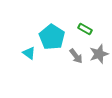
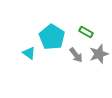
green rectangle: moved 1 px right, 3 px down
gray arrow: moved 1 px up
